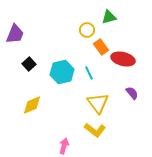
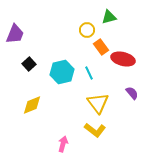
pink arrow: moved 1 px left, 2 px up
